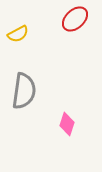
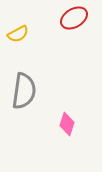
red ellipse: moved 1 px left, 1 px up; rotated 12 degrees clockwise
